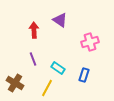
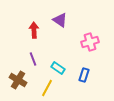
brown cross: moved 3 px right, 3 px up
